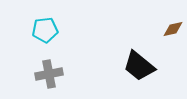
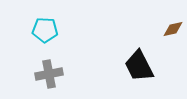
cyan pentagon: rotated 10 degrees clockwise
black trapezoid: rotated 24 degrees clockwise
